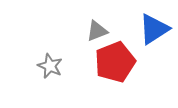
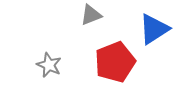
gray triangle: moved 6 px left, 16 px up
gray star: moved 1 px left, 1 px up
